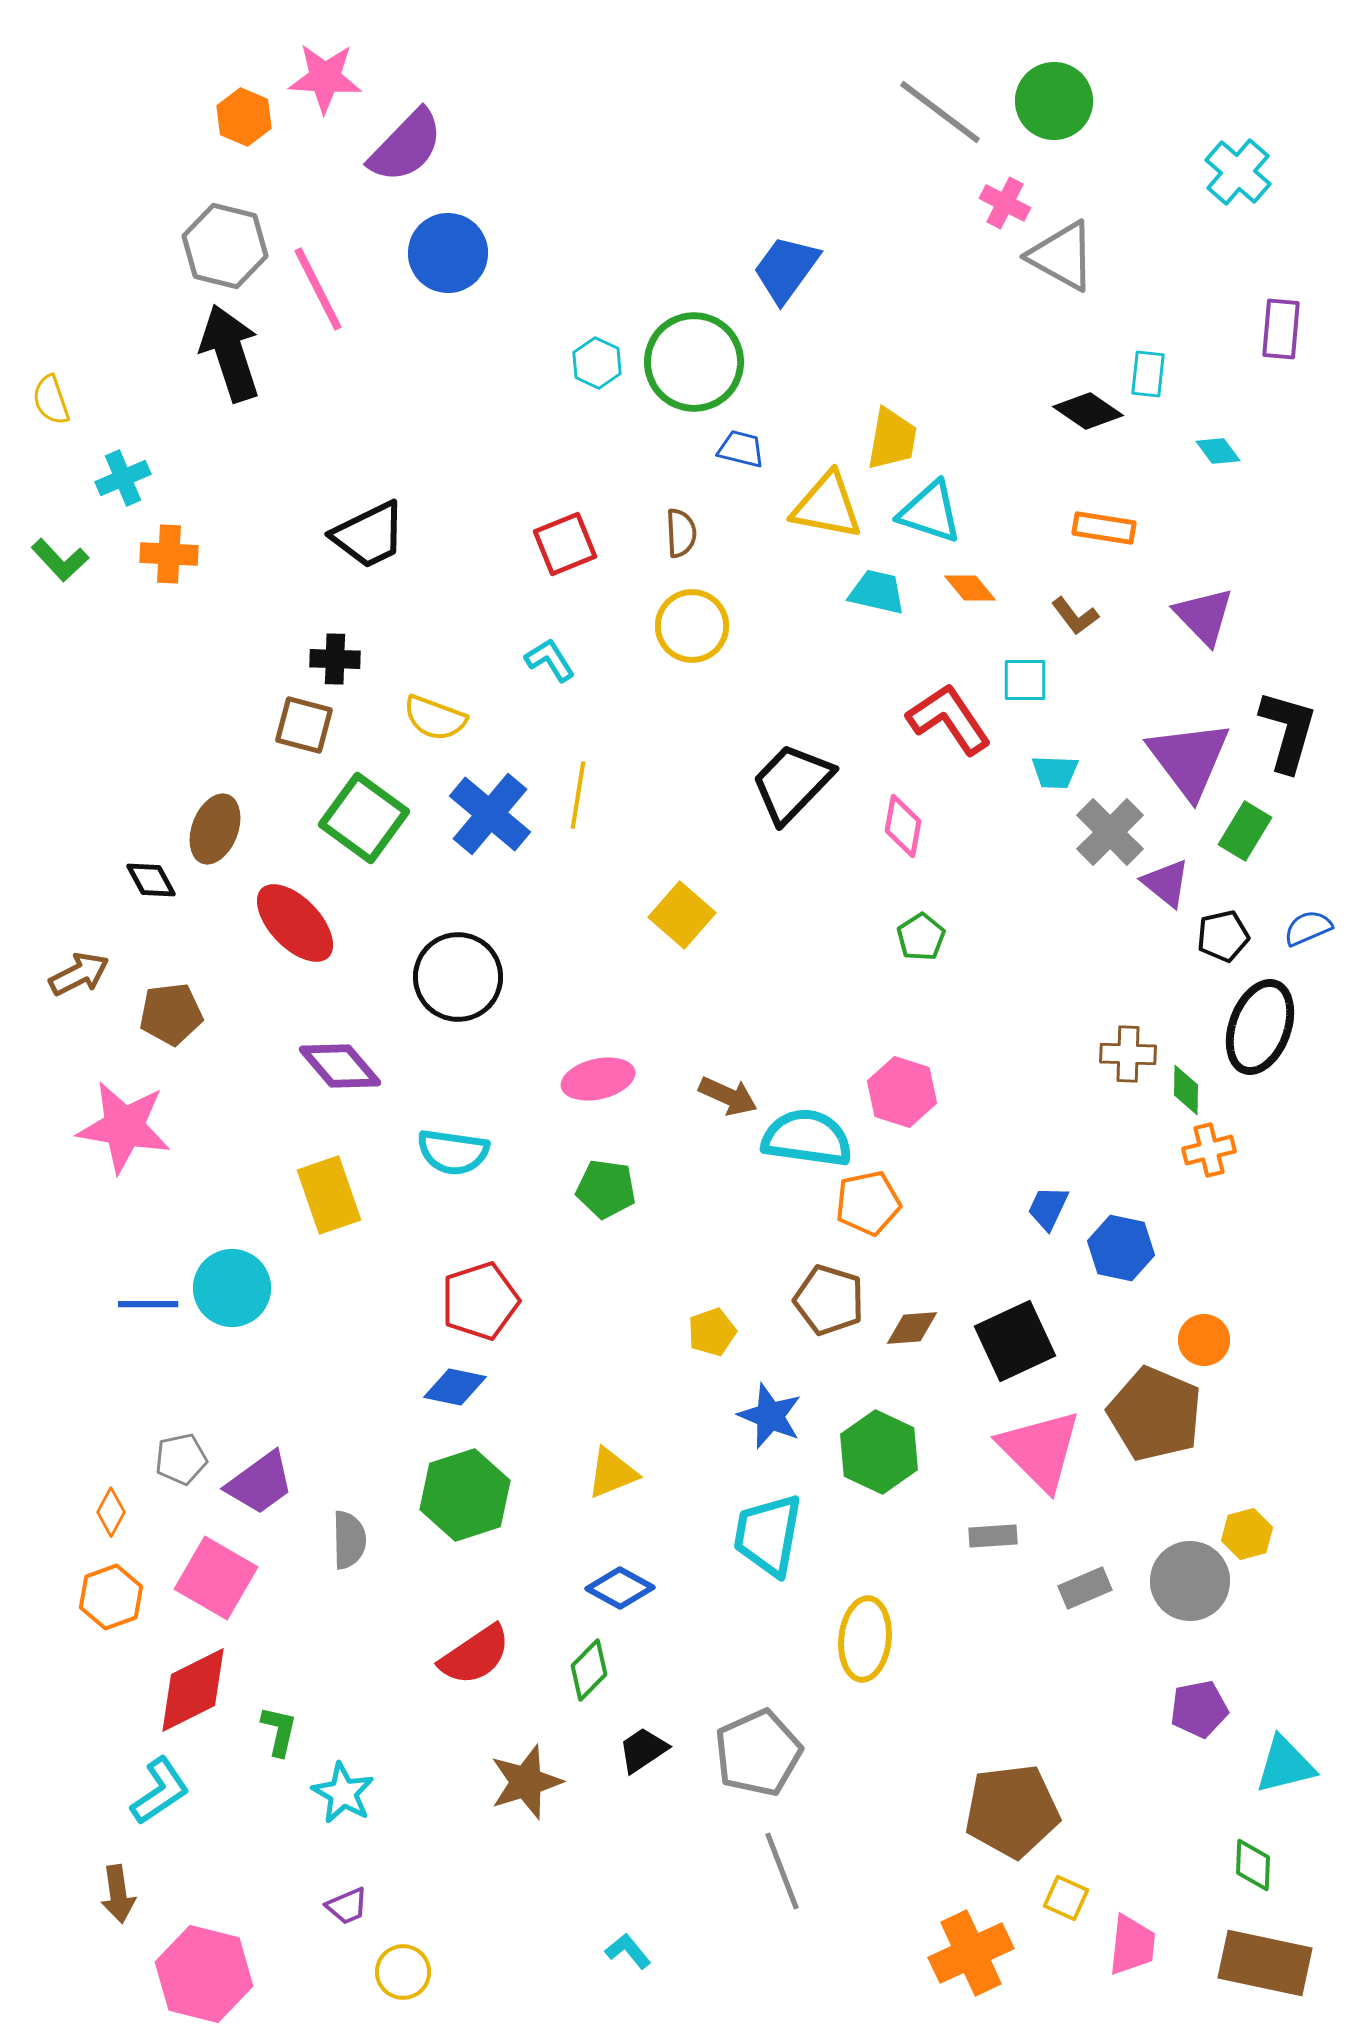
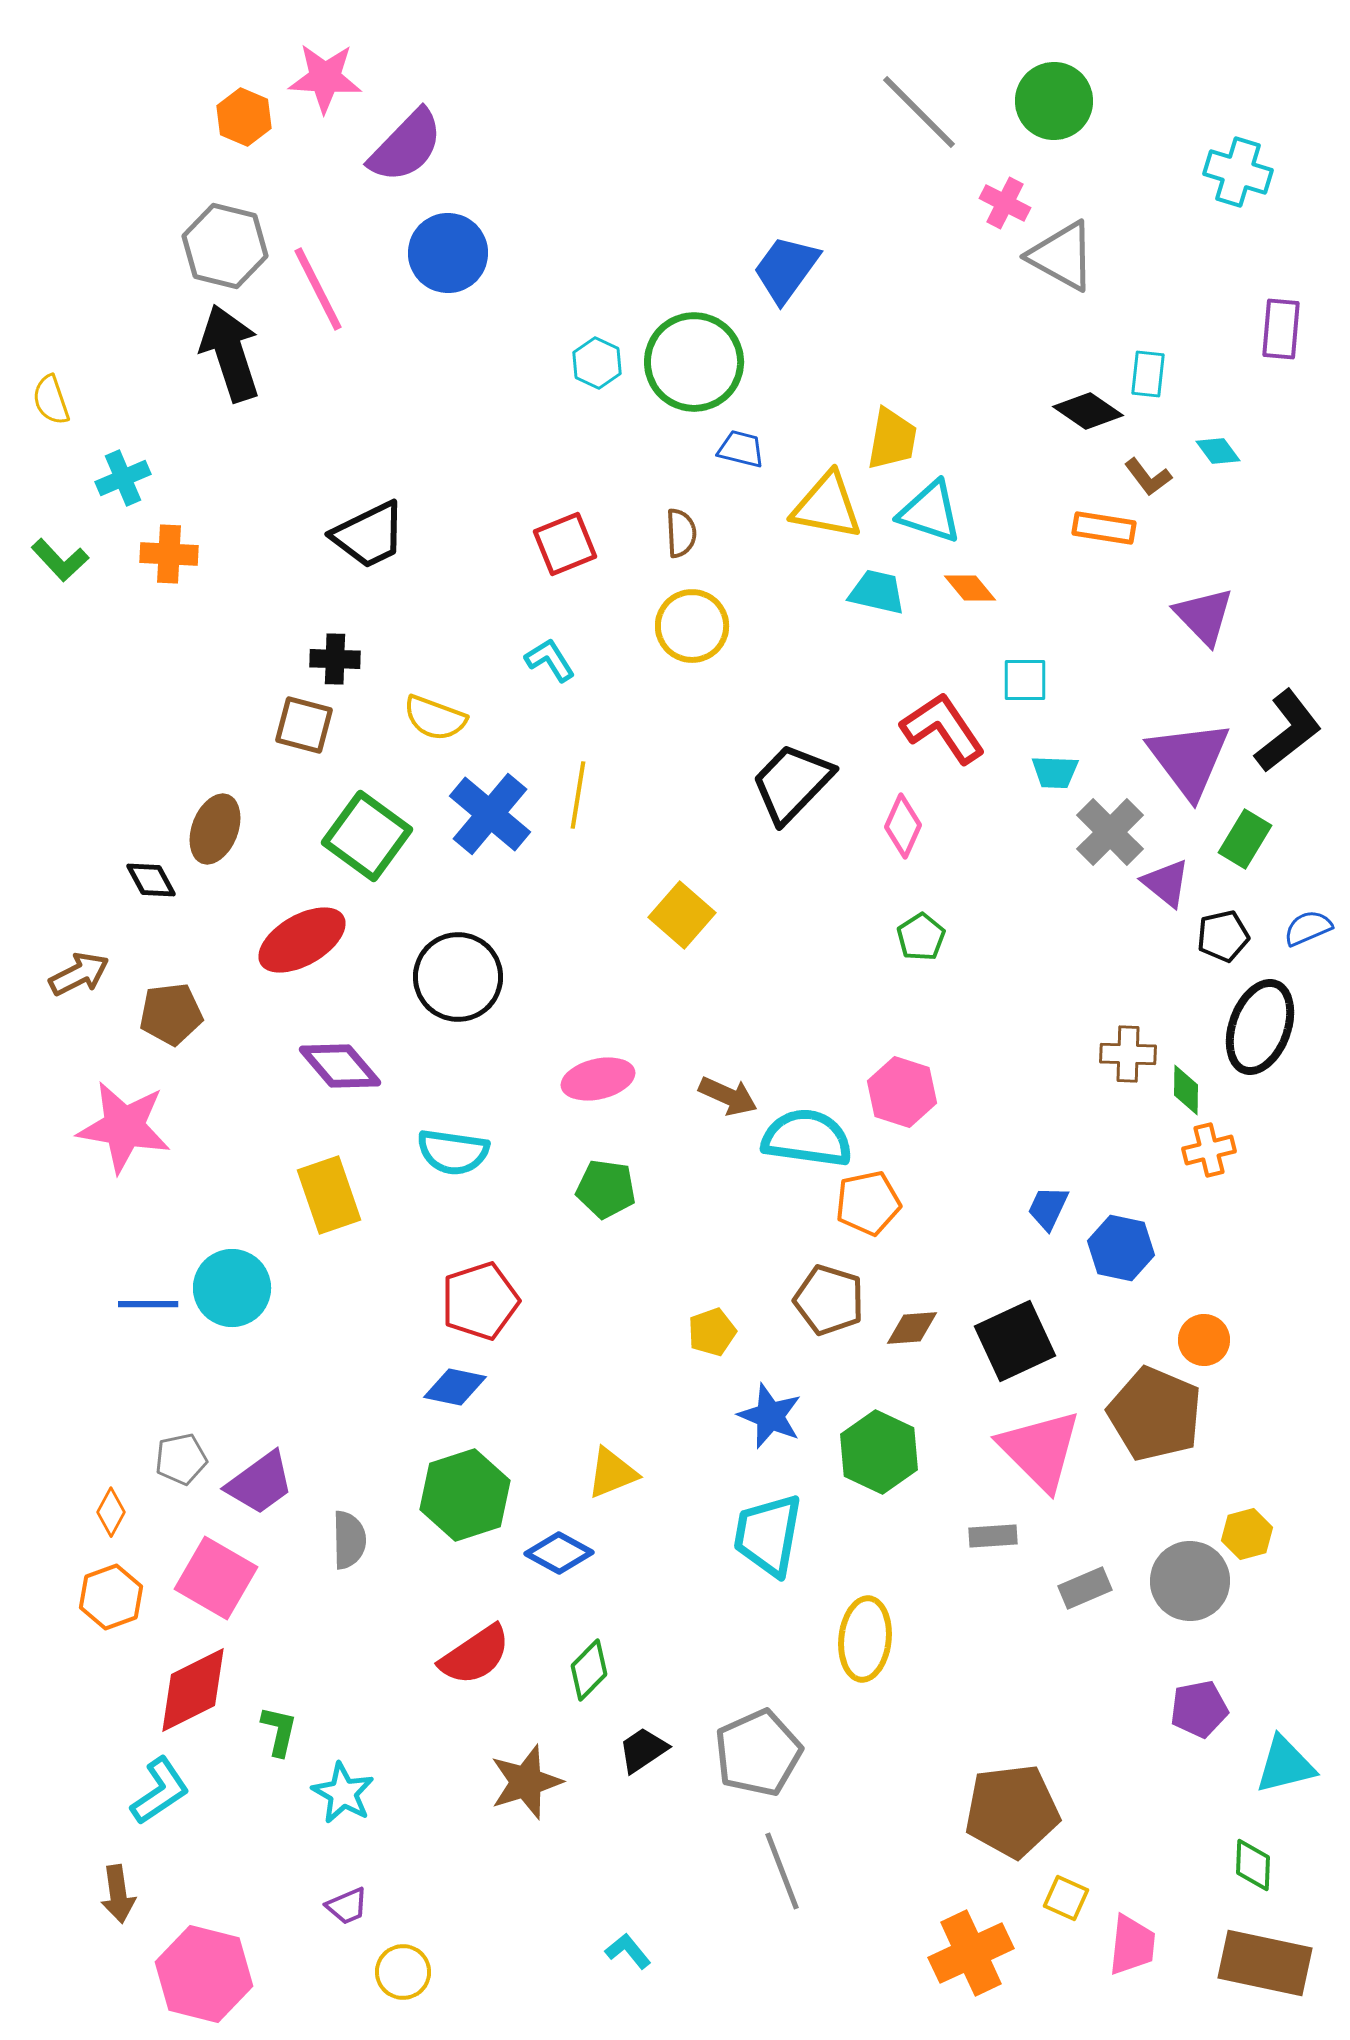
gray line at (940, 112): moved 21 px left; rotated 8 degrees clockwise
cyan cross at (1238, 172): rotated 24 degrees counterclockwise
brown L-shape at (1075, 616): moved 73 px right, 139 px up
red L-shape at (949, 719): moved 6 px left, 9 px down
black L-shape at (1288, 731): rotated 36 degrees clockwise
green square at (364, 818): moved 3 px right, 18 px down
pink diamond at (903, 826): rotated 14 degrees clockwise
green rectangle at (1245, 831): moved 8 px down
red ellipse at (295, 923): moved 7 px right, 17 px down; rotated 76 degrees counterclockwise
blue diamond at (620, 1588): moved 61 px left, 35 px up
